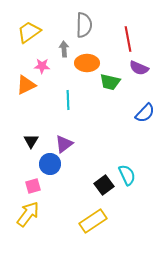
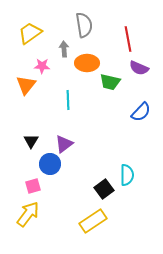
gray semicircle: rotated 10 degrees counterclockwise
yellow trapezoid: moved 1 px right, 1 px down
orange triangle: rotated 25 degrees counterclockwise
blue semicircle: moved 4 px left, 1 px up
cyan semicircle: rotated 25 degrees clockwise
black square: moved 4 px down
